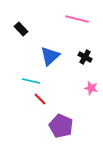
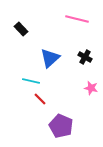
blue triangle: moved 2 px down
